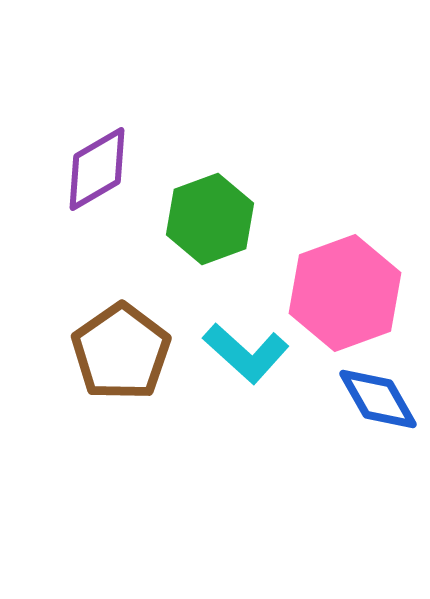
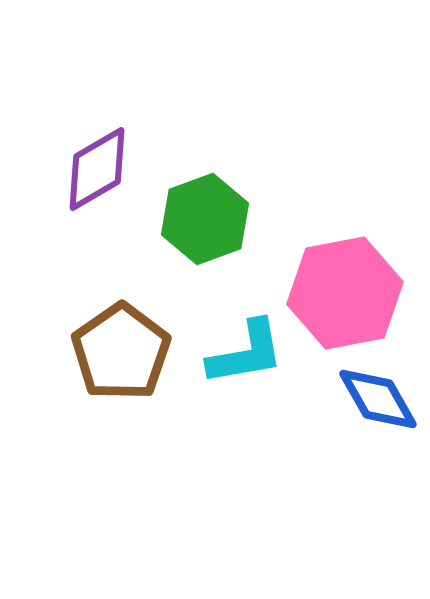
green hexagon: moved 5 px left
pink hexagon: rotated 9 degrees clockwise
cyan L-shape: rotated 52 degrees counterclockwise
